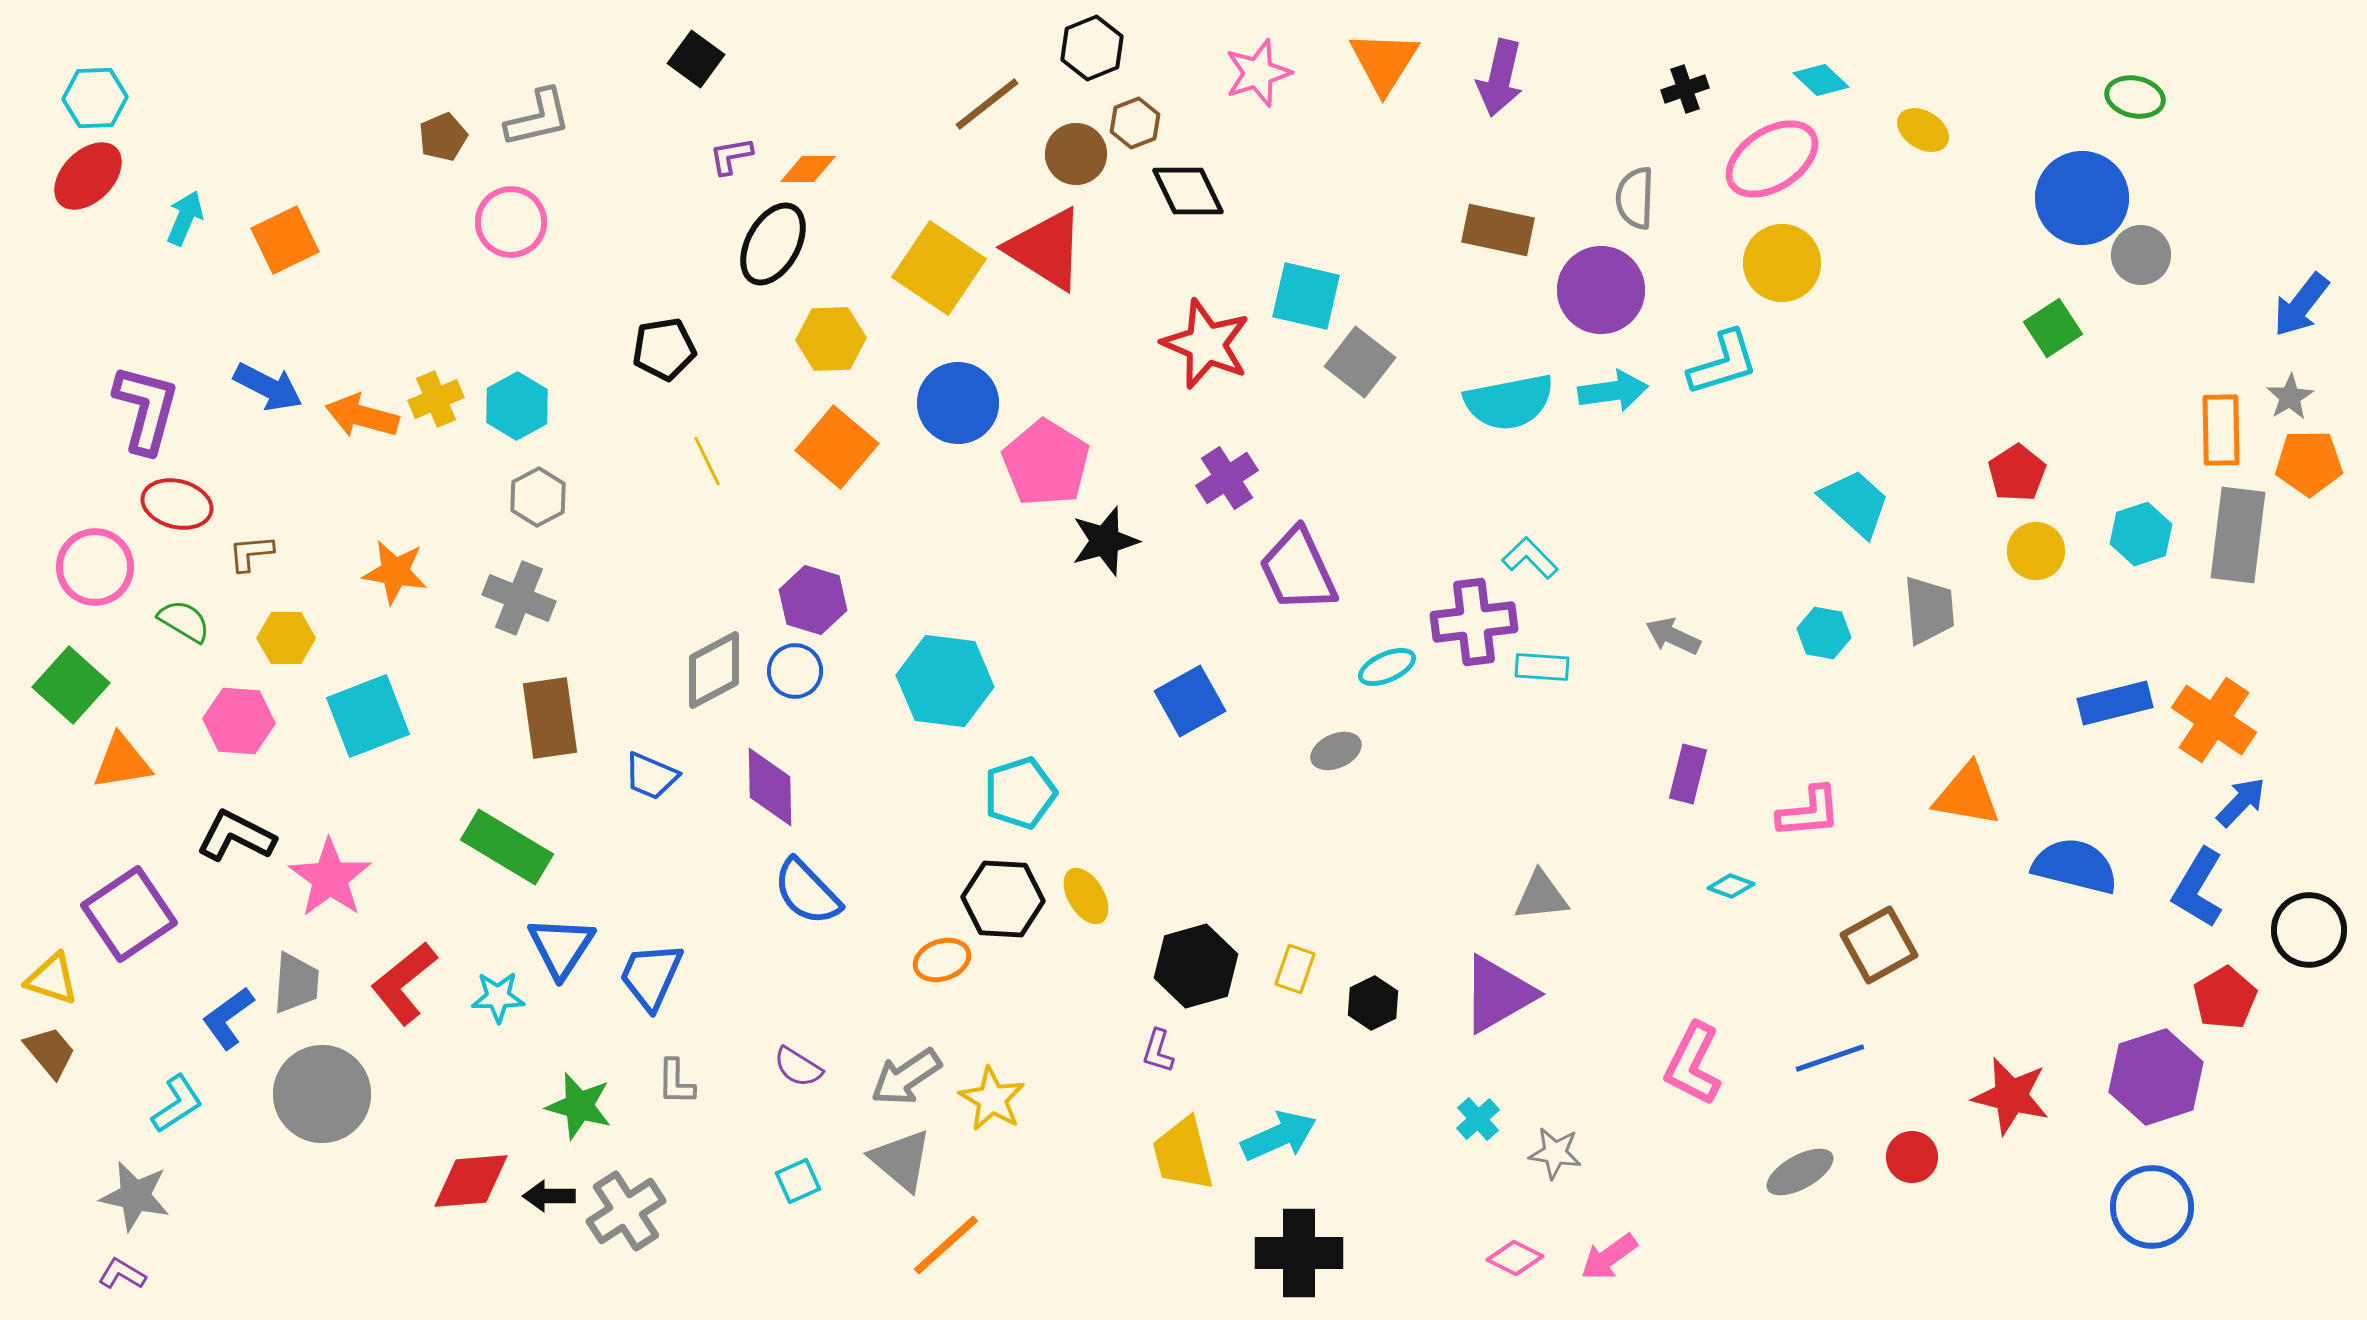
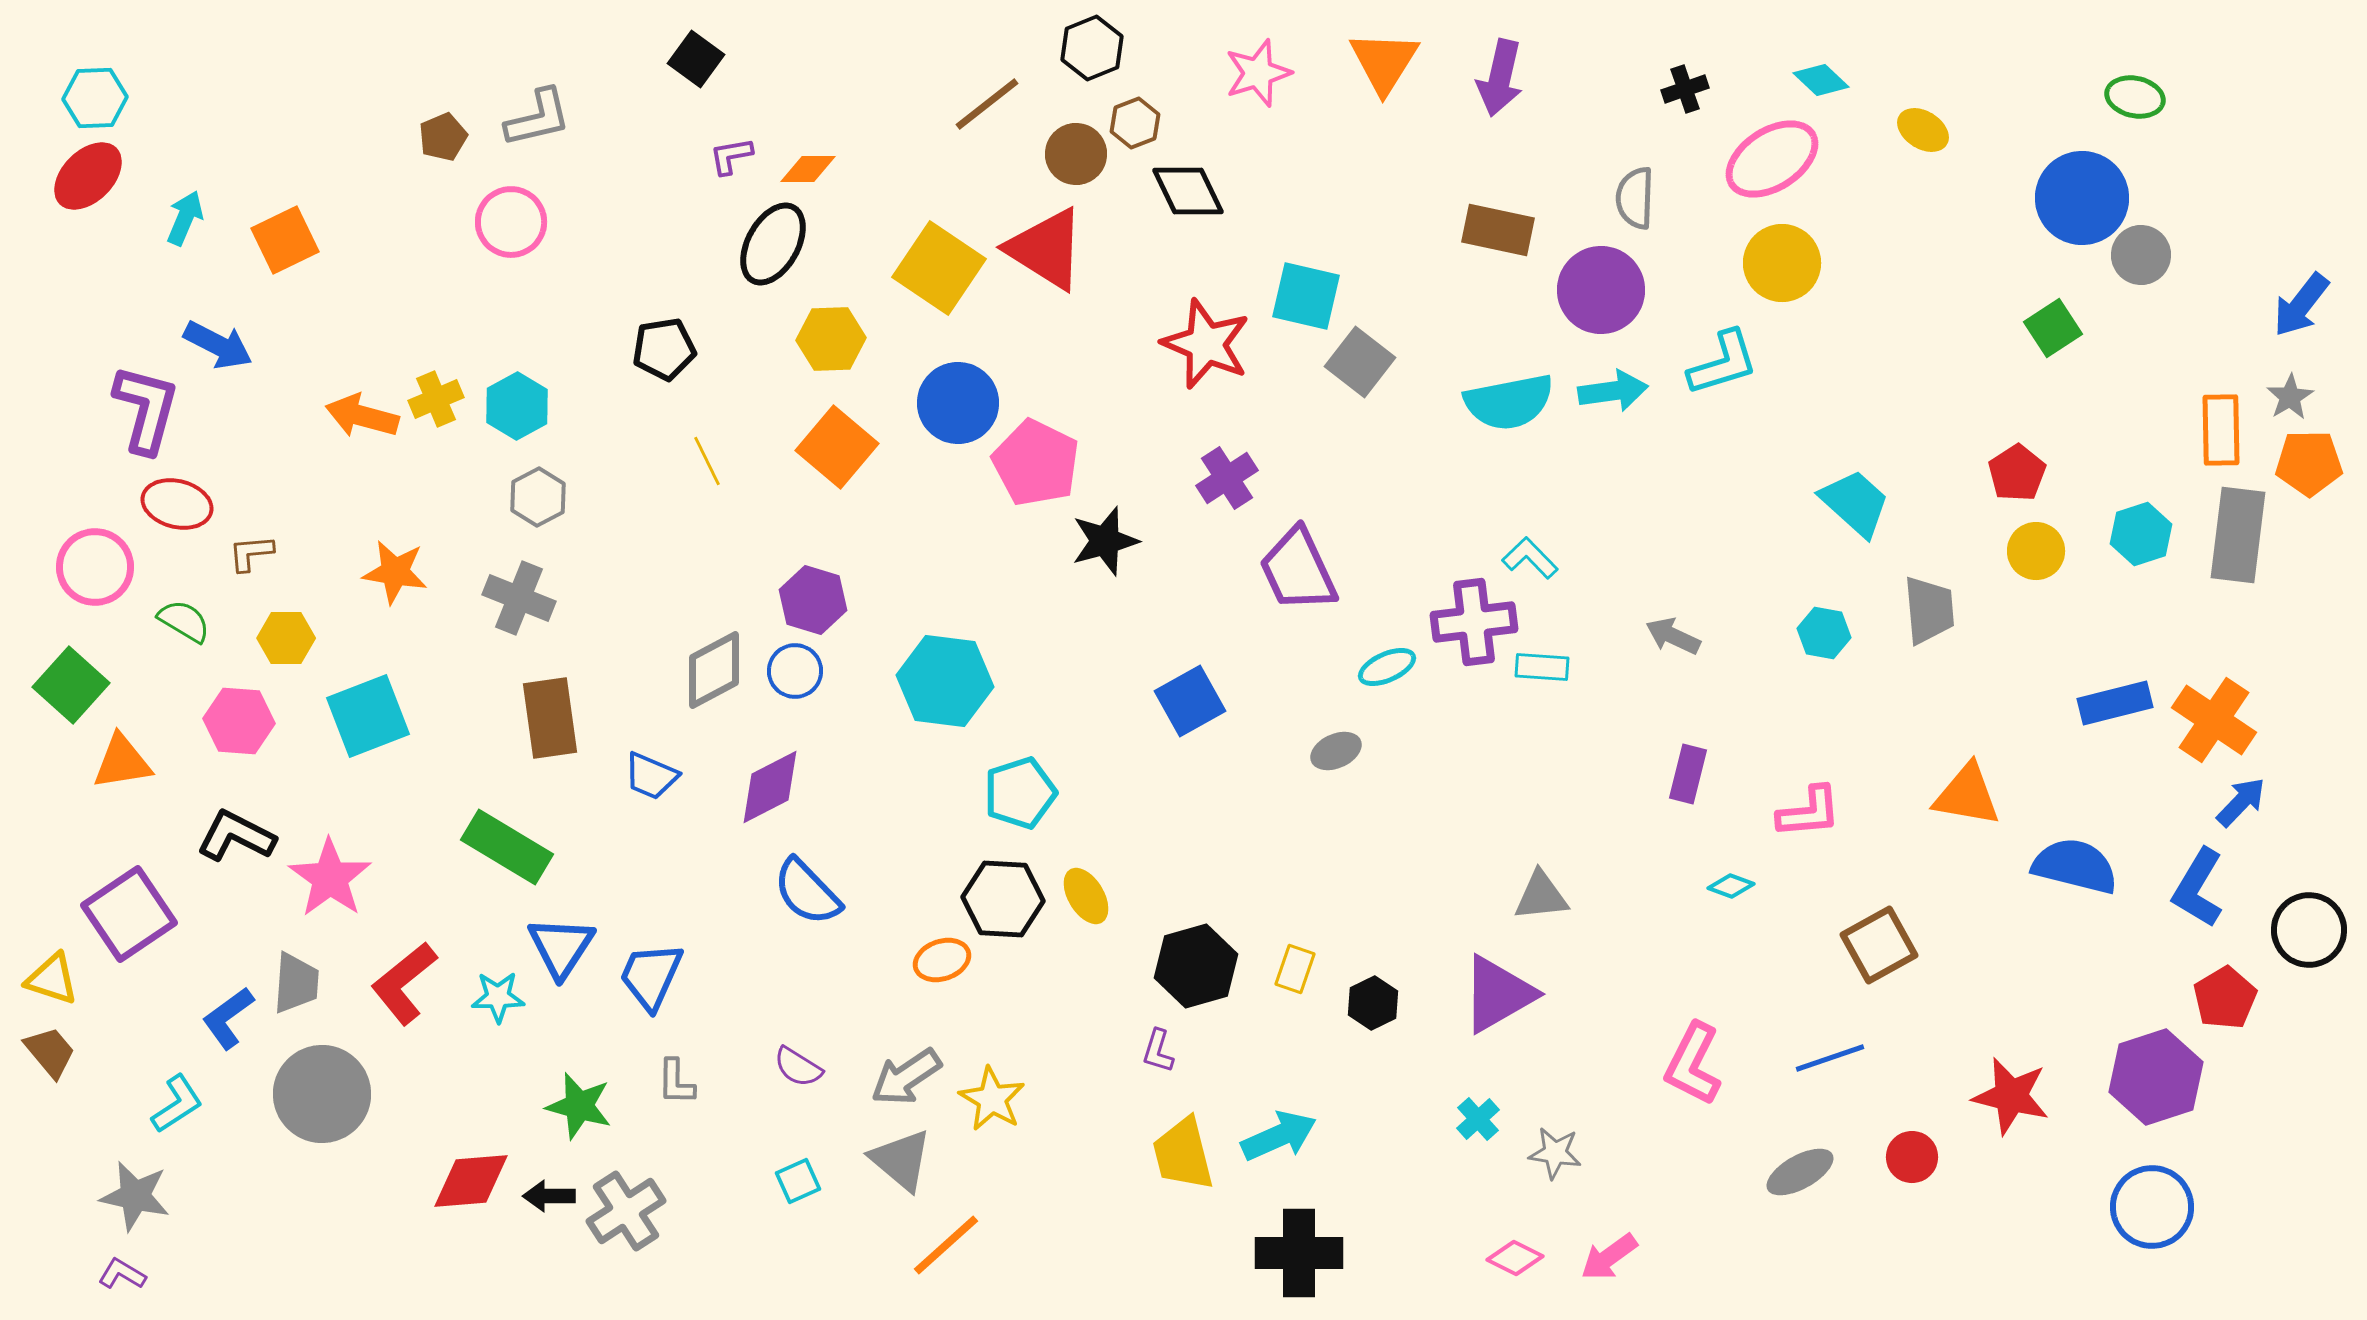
blue arrow at (268, 387): moved 50 px left, 42 px up
pink pentagon at (1046, 463): moved 10 px left; rotated 6 degrees counterclockwise
purple diamond at (770, 787): rotated 64 degrees clockwise
